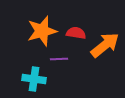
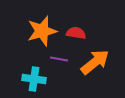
orange arrow: moved 10 px left, 17 px down
purple line: rotated 12 degrees clockwise
